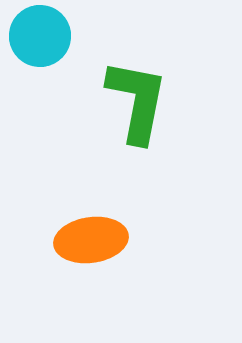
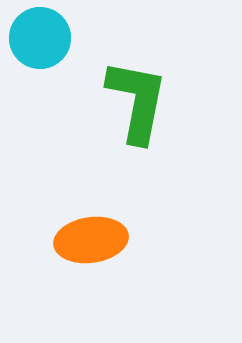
cyan circle: moved 2 px down
